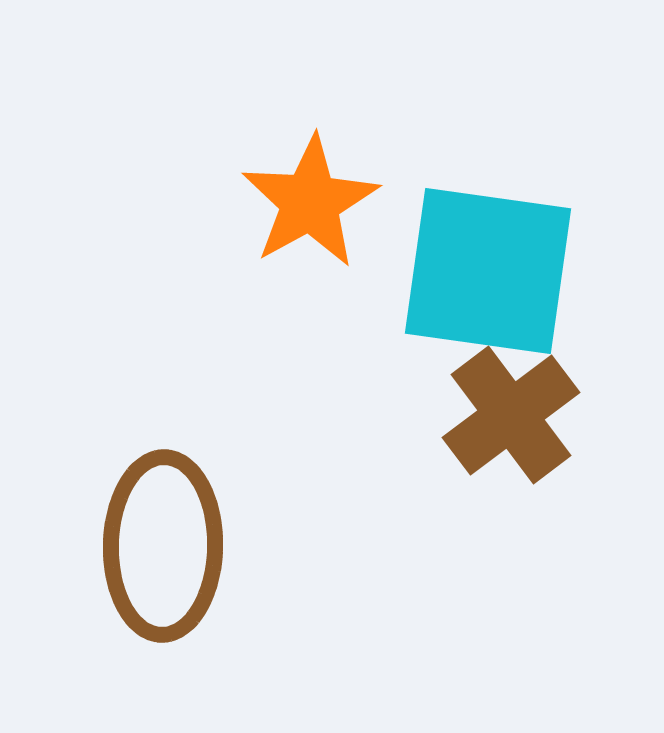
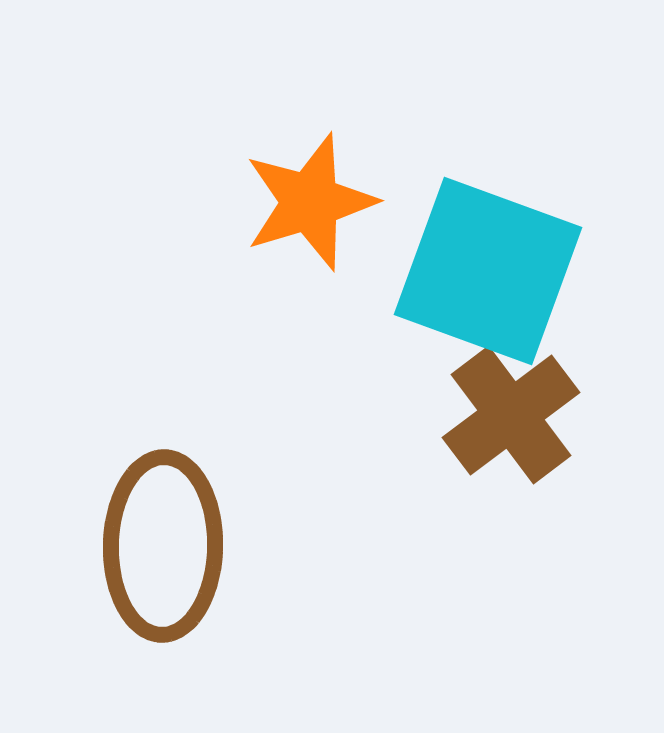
orange star: rotated 12 degrees clockwise
cyan square: rotated 12 degrees clockwise
